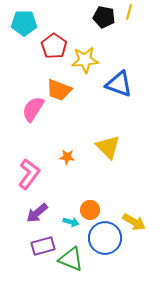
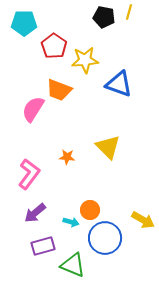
purple arrow: moved 2 px left
yellow arrow: moved 9 px right, 2 px up
green triangle: moved 2 px right, 6 px down
